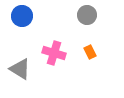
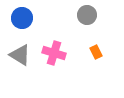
blue circle: moved 2 px down
orange rectangle: moved 6 px right
gray triangle: moved 14 px up
